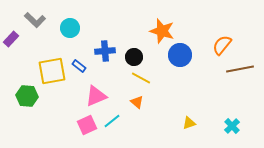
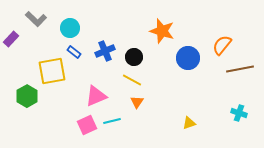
gray L-shape: moved 1 px right, 1 px up
blue cross: rotated 18 degrees counterclockwise
blue circle: moved 8 px right, 3 px down
blue rectangle: moved 5 px left, 14 px up
yellow line: moved 9 px left, 2 px down
green hexagon: rotated 25 degrees clockwise
orange triangle: rotated 24 degrees clockwise
cyan line: rotated 24 degrees clockwise
cyan cross: moved 7 px right, 13 px up; rotated 28 degrees counterclockwise
